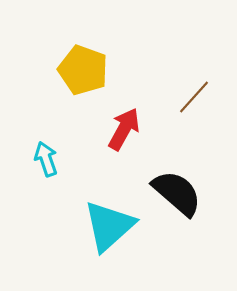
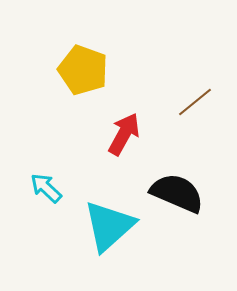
brown line: moved 1 px right, 5 px down; rotated 9 degrees clockwise
red arrow: moved 5 px down
cyan arrow: moved 29 px down; rotated 28 degrees counterclockwise
black semicircle: rotated 18 degrees counterclockwise
